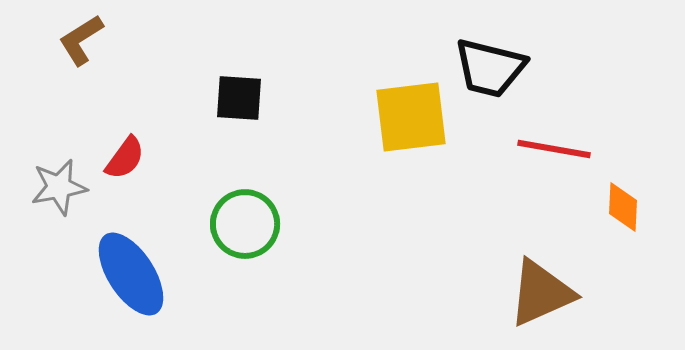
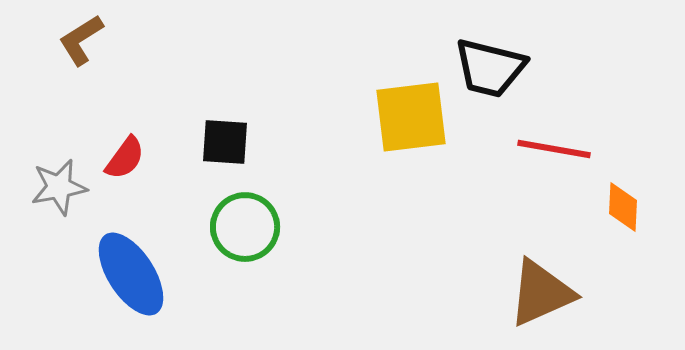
black square: moved 14 px left, 44 px down
green circle: moved 3 px down
